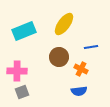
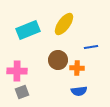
cyan rectangle: moved 4 px right, 1 px up
brown circle: moved 1 px left, 3 px down
orange cross: moved 4 px left, 1 px up; rotated 24 degrees counterclockwise
